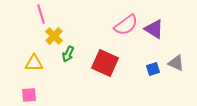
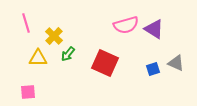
pink line: moved 15 px left, 9 px down
pink semicircle: rotated 20 degrees clockwise
green arrow: rotated 14 degrees clockwise
yellow triangle: moved 4 px right, 5 px up
pink square: moved 1 px left, 3 px up
